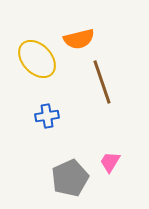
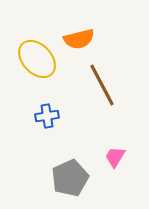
brown line: moved 3 px down; rotated 9 degrees counterclockwise
pink trapezoid: moved 5 px right, 5 px up
